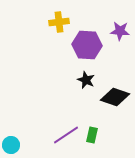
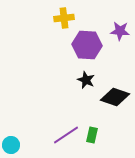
yellow cross: moved 5 px right, 4 px up
